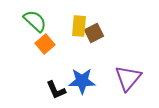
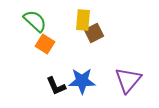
yellow rectangle: moved 4 px right, 6 px up
orange square: rotated 18 degrees counterclockwise
purple triangle: moved 2 px down
black L-shape: moved 4 px up
